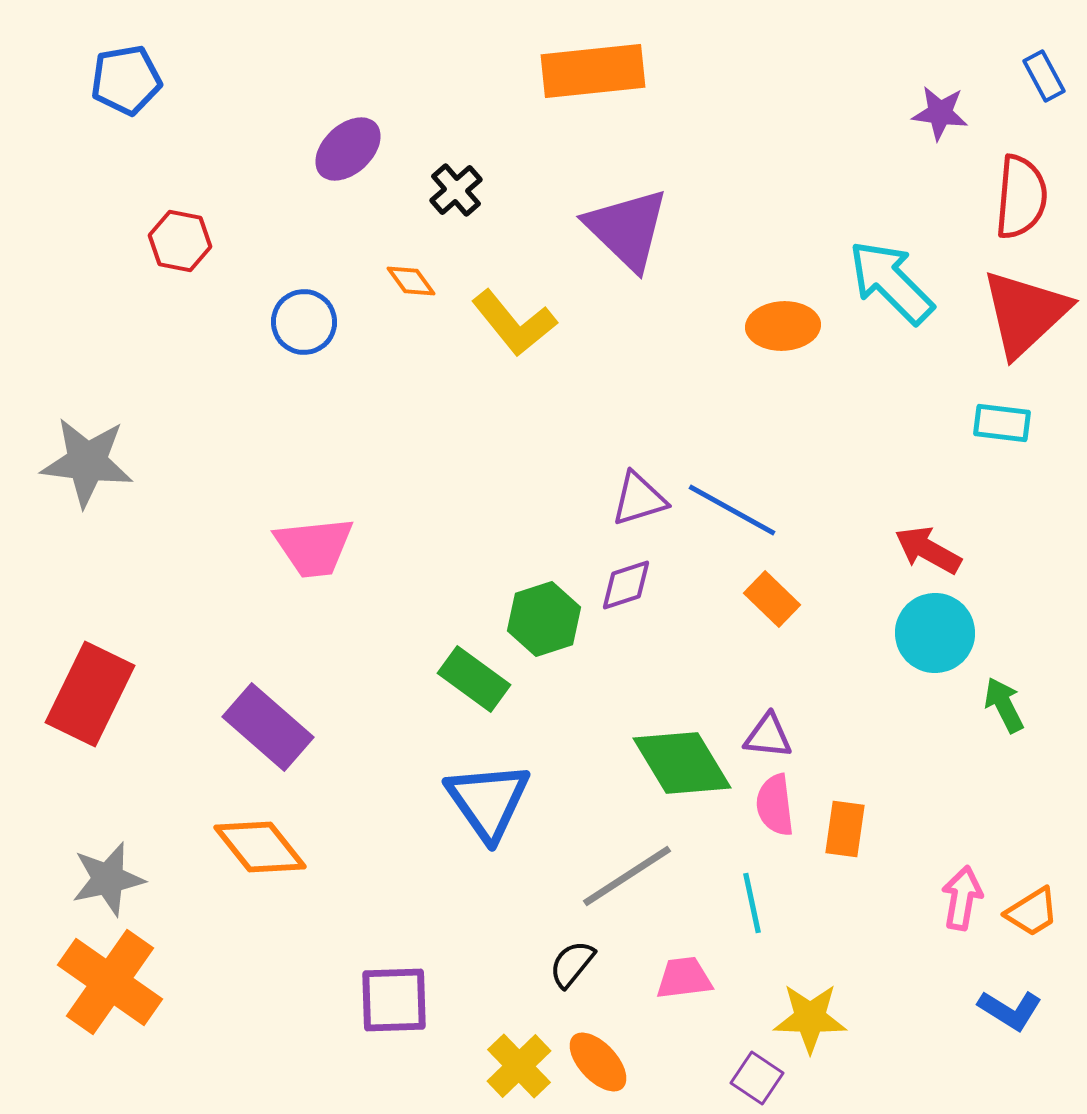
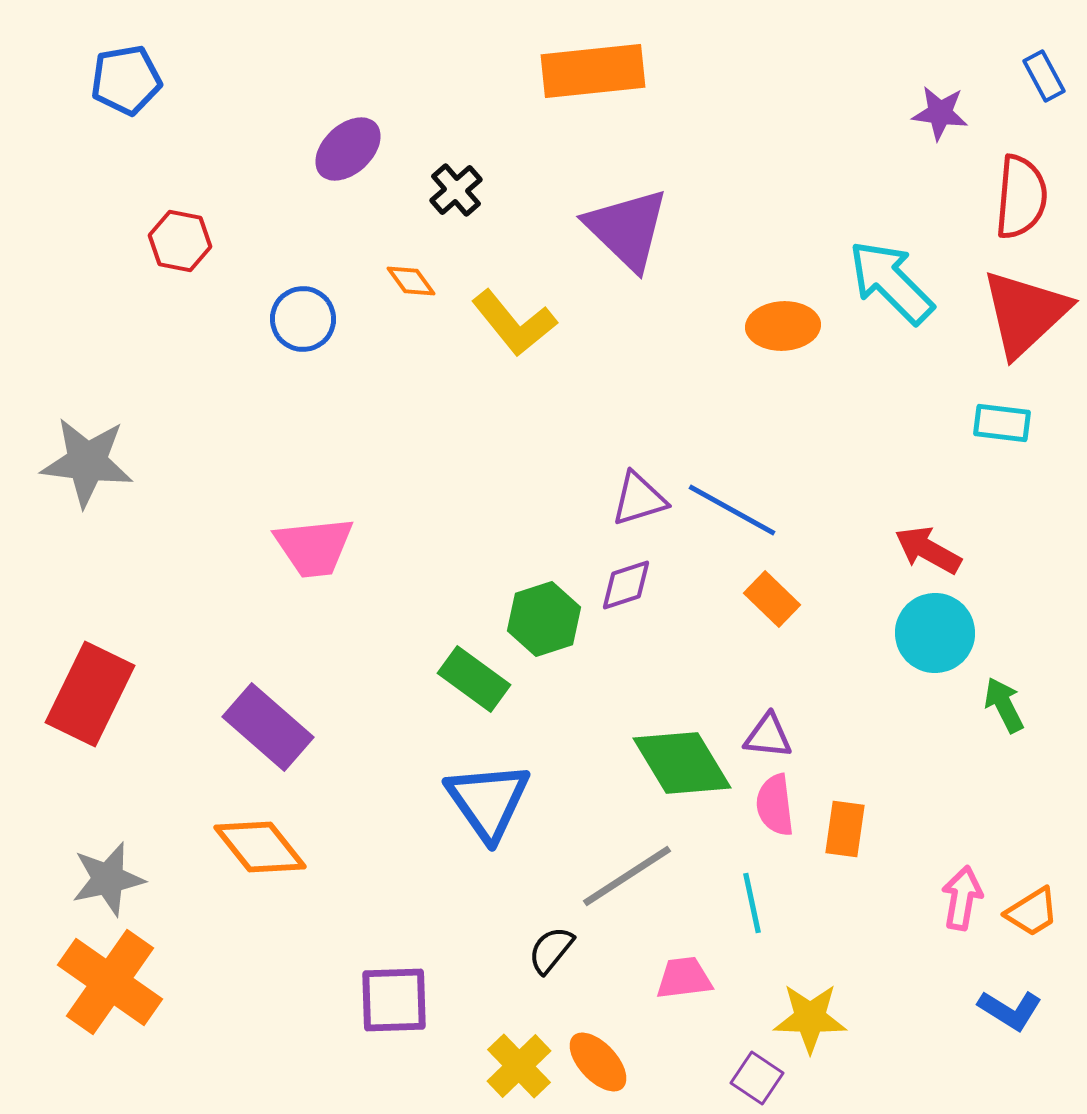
blue circle at (304, 322): moved 1 px left, 3 px up
black semicircle at (572, 964): moved 21 px left, 14 px up
